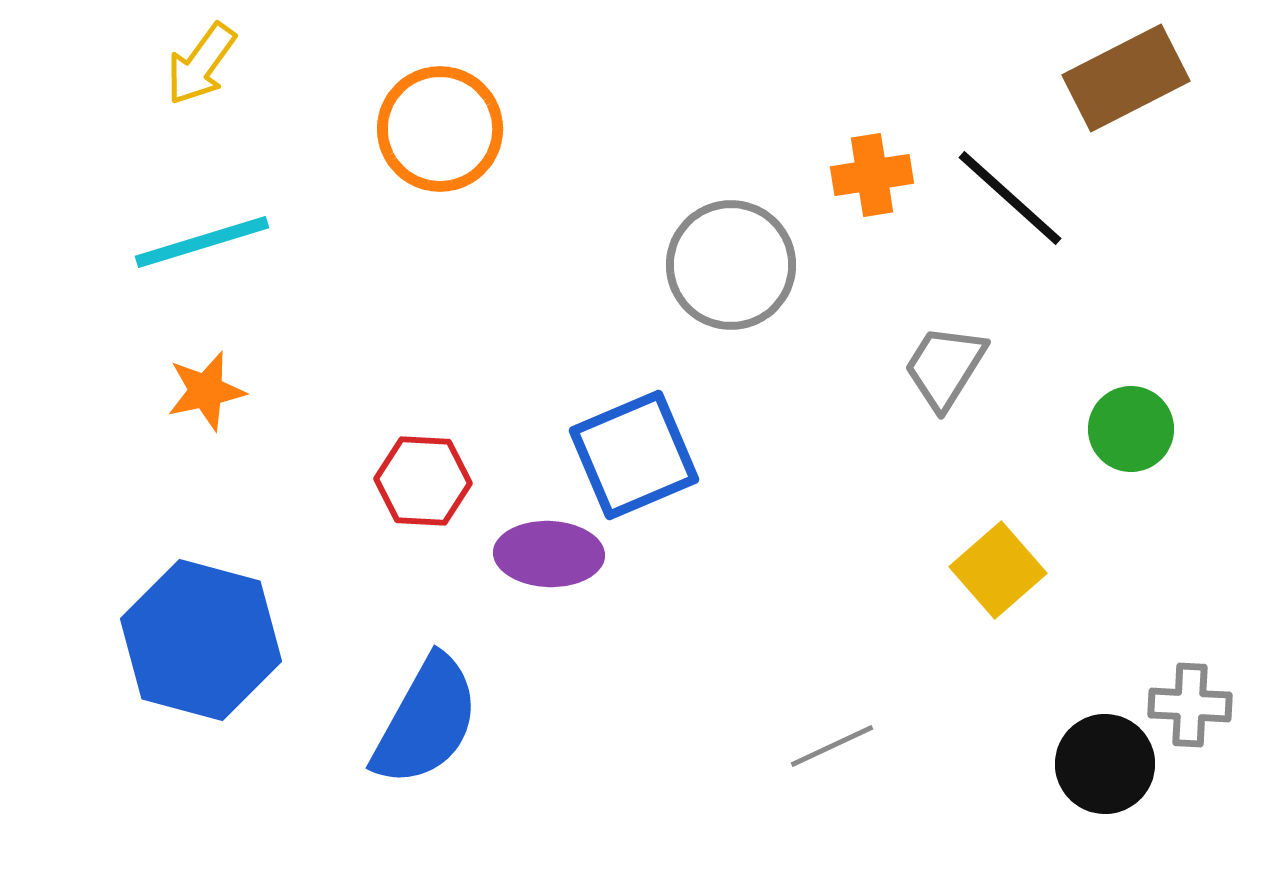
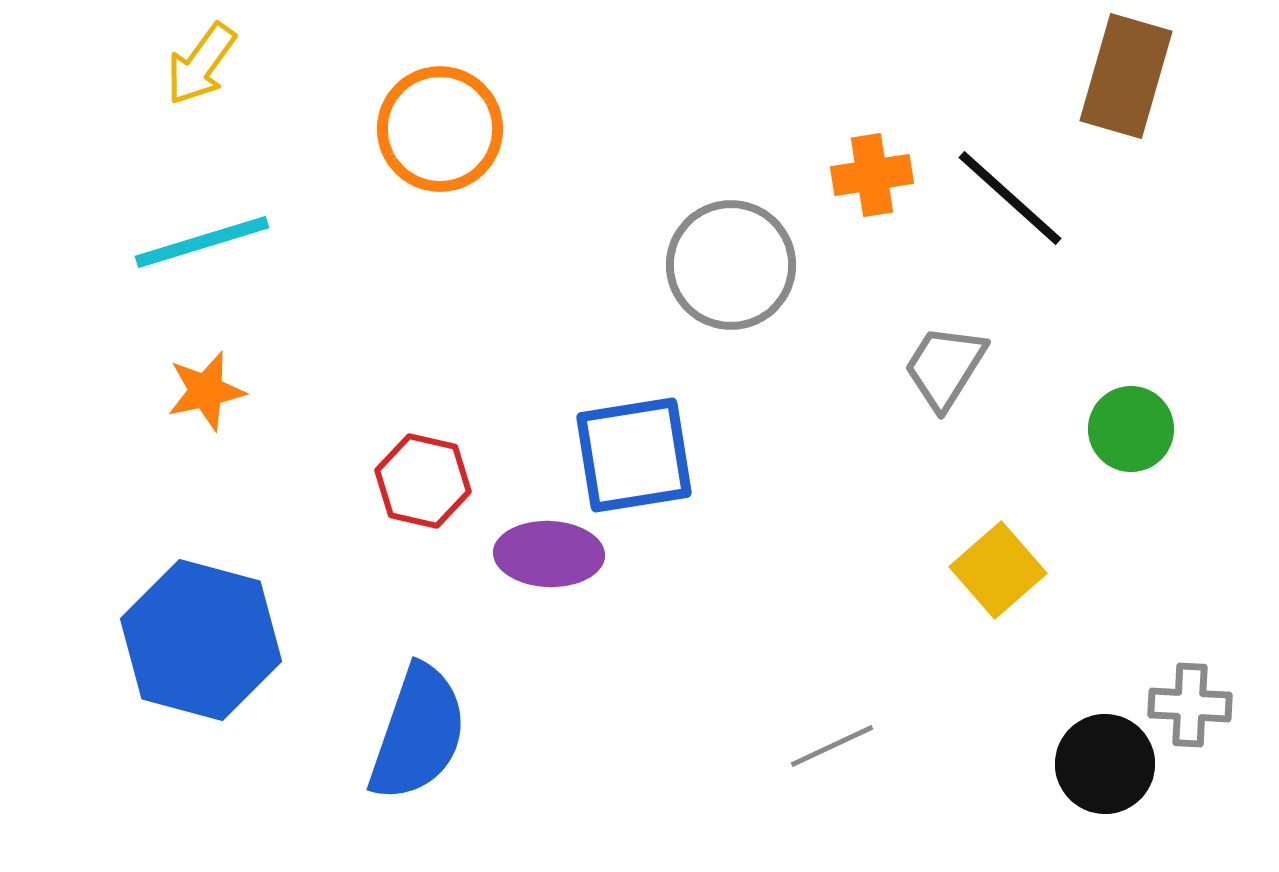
brown rectangle: moved 2 px up; rotated 47 degrees counterclockwise
blue square: rotated 14 degrees clockwise
red hexagon: rotated 10 degrees clockwise
blue semicircle: moved 8 px left, 12 px down; rotated 10 degrees counterclockwise
